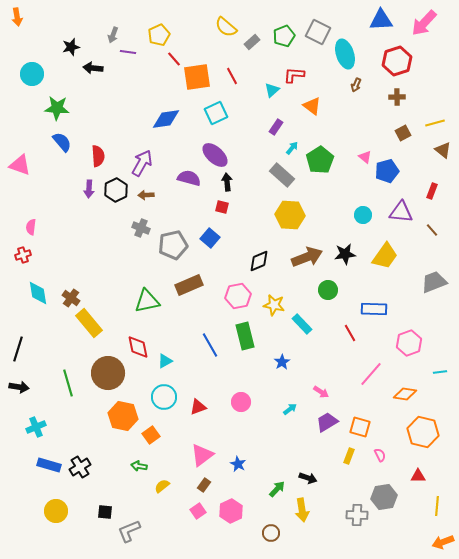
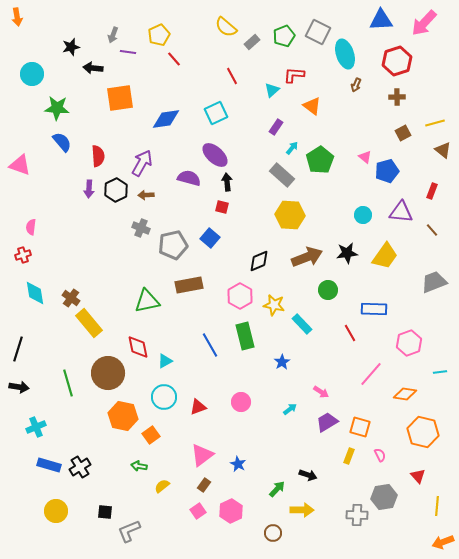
orange square at (197, 77): moved 77 px left, 21 px down
black star at (345, 254): moved 2 px right, 1 px up
brown rectangle at (189, 285): rotated 12 degrees clockwise
cyan diamond at (38, 293): moved 3 px left
pink hexagon at (238, 296): moved 2 px right; rotated 20 degrees counterclockwise
red triangle at (418, 476): rotated 49 degrees clockwise
black arrow at (308, 478): moved 3 px up
yellow arrow at (302, 510): rotated 80 degrees counterclockwise
brown circle at (271, 533): moved 2 px right
